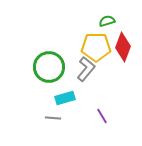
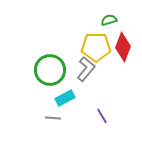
green semicircle: moved 2 px right, 1 px up
green circle: moved 1 px right, 3 px down
cyan rectangle: rotated 12 degrees counterclockwise
